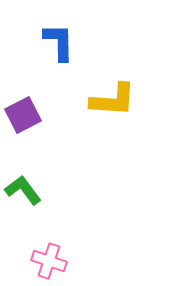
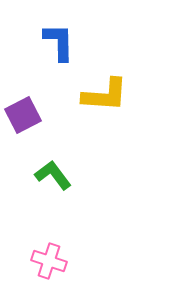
yellow L-shape: moved 8 px left, 5 px up
green L-shape: moved 30 px right, 15 px up
